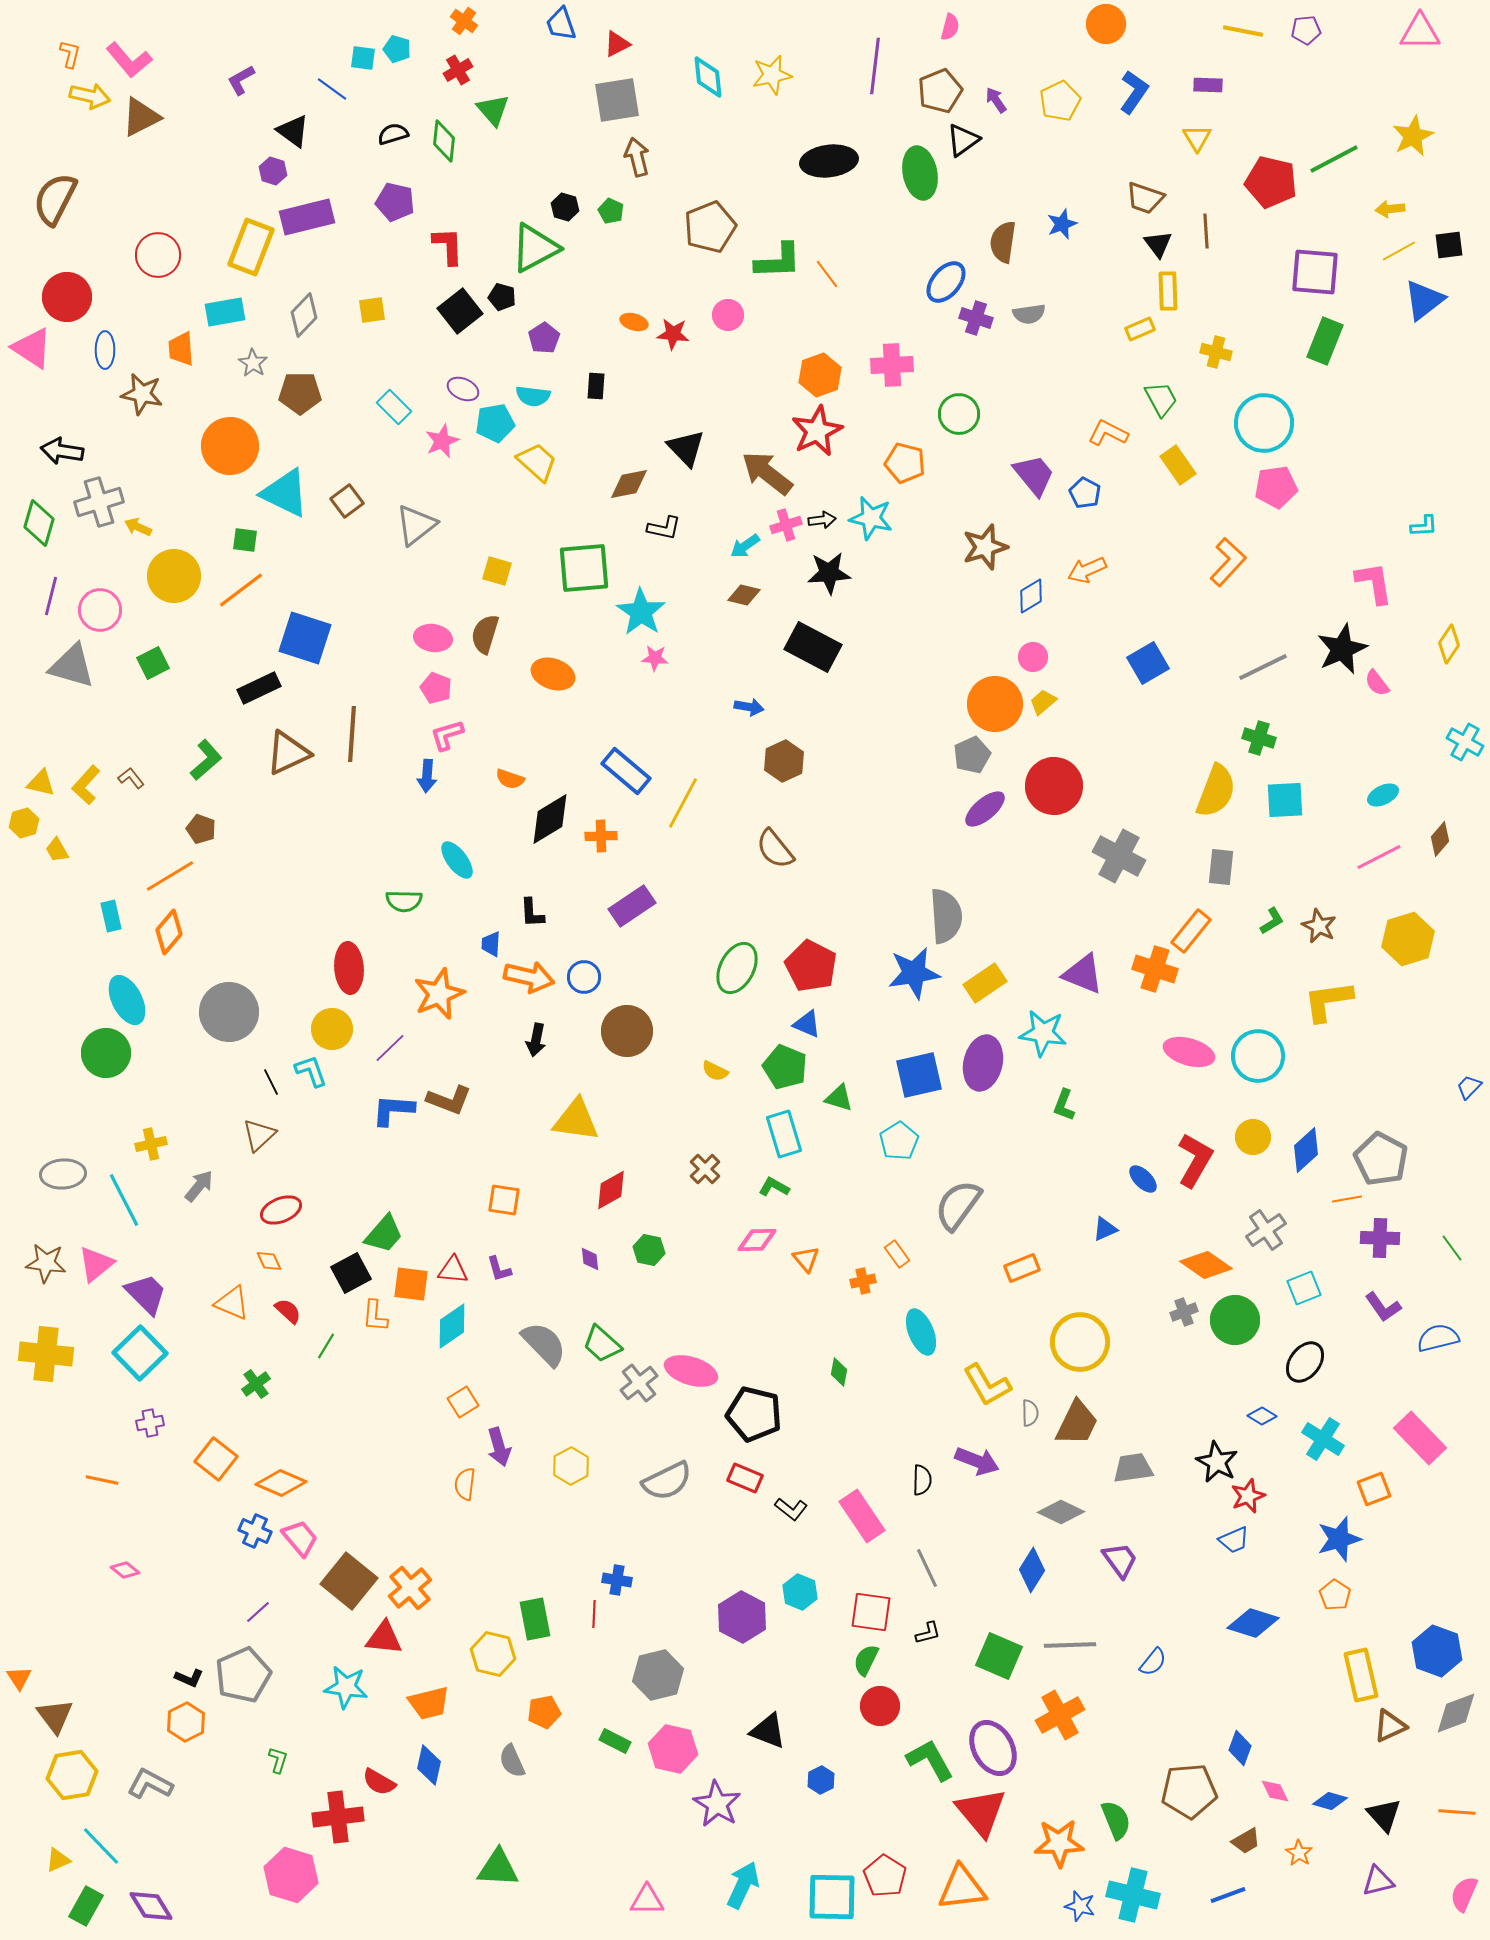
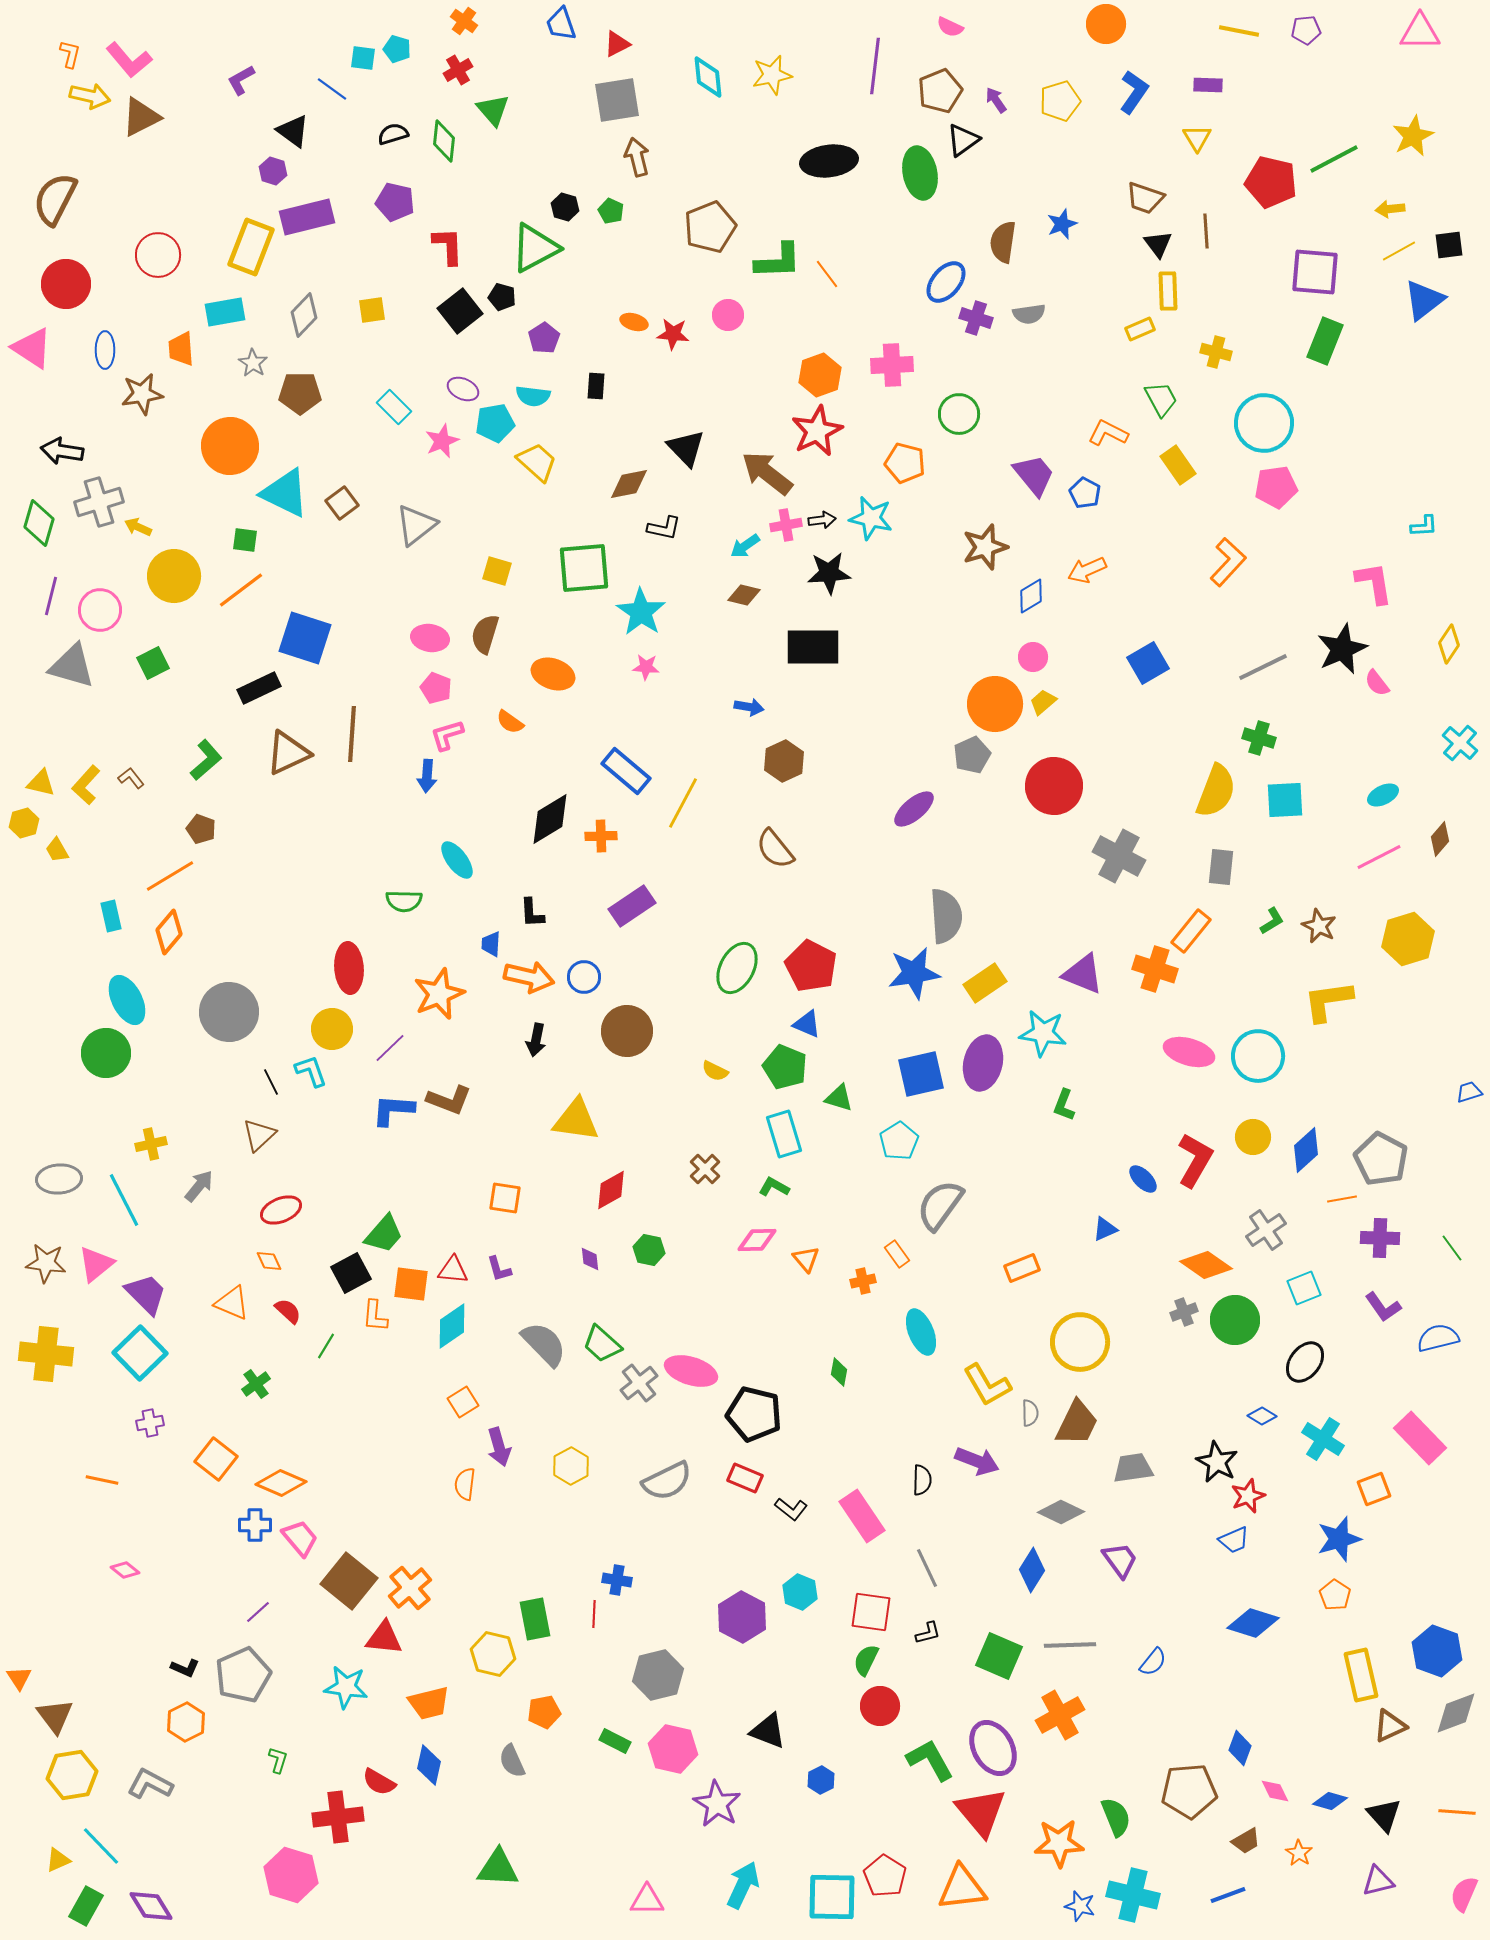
pink semicircle at (950, 27): rotated 100 degrees clockwise
yellow line at (1243, 31): moved 4 px left
yellow pentagon at (1060, 101): rotated 9 degrees clockwise
red circle at (67, 297): moved 1 px left, 13 px up
brown star at (142, 394): rotated 21 degrees counterclockwise
brown square at (347, 501): moved 5 px left, 2 px down
pink cross at (786, 525): rotated 8 degrees clockwise
pink ellipse at (433, 638): moved 3 px left
black rectangle at (813, 647): rotated 28 degrees counterclockwise
pink star at (655, 658): moved 9 px left, 9 px down
cyan cross at (1465, 742): moved 5 px left, 1 px down; rotated 12 degrees clockwise
orange semicircle at (510, 779): moved 57 px up; rotated 16 degrees clockwise
purple ellipse at (985, 809): moved 71 px left
blue square at (919, 1075): moved 2 px right, 1 px up
blue trapezoid at (1469, 1087): moved 5 px down; rotated 28 degrees clockwise
gray ellipse at (63, 1174): moved 4 px left, 5 px down
orange line at (1347, 1199): moved 5 px left
orange square at (504, 1200): moved 1 px right, 2 px up
gray semicircle at (958, 1205): moved 18 px left
blue cross at (255, 1531): moved 6 px up; rotated 24 degrees counterclockwise
black L-shape at (189, 1678): moved 4 px left, 10 px up
green semicircle at (1116, 1820): moved 3 px up
